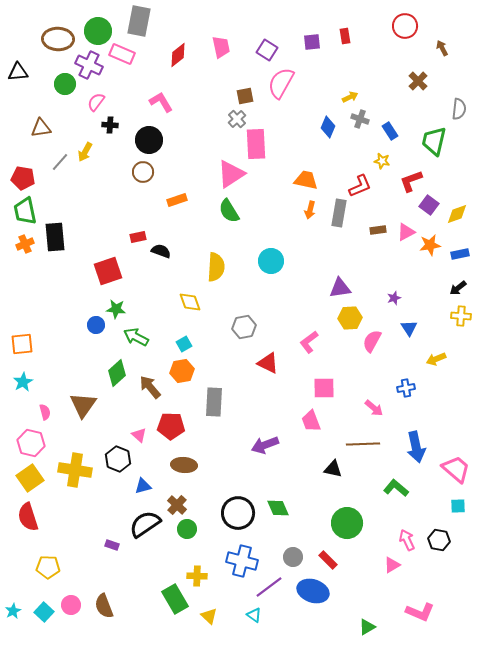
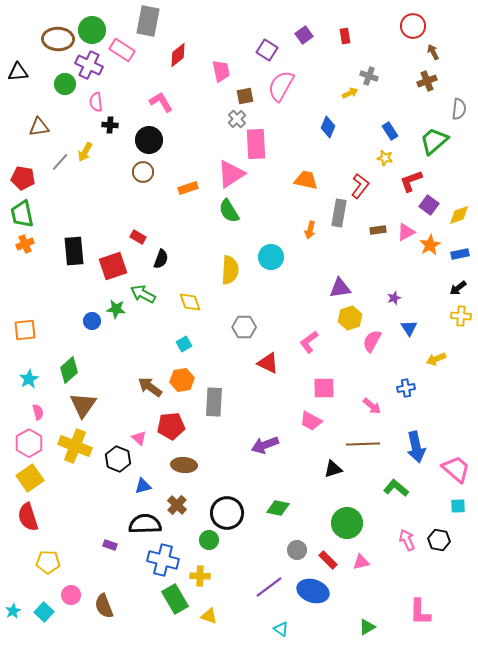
gray rectangle at (139, 21): moved 9 px right
red circle at (405, 26): moved 8 px right
green circle at (98, 31): moved 6 px left, 1 px up
purple square at (312, 42): moved 8 px left, 7 px up; rotated 30 degrees counterclockwise
pink trapezoid at (221, 47): moved 24 px down
brown arrow at (442, 48): moved 9 px left, 4 px down
pink rectangle at (122, 54): moved 4 px up; rotated 10 degrees clockwise
brown cross at (418, 81): moved 9 px right; rotated 24 degrees clockwise
pink semicircle at (281, 83): moved 3 px down
yellow arrow at (350, 97): moved 4 px up
pink semicircle at (96, 102): rotated 42 degrees counterclockwise
gray cross at (360, 119): moved 9 px right, 43 px up
brown triangle at (41, 128): moved 2 px left, 1 px up
green trapezoid at (434, 141): rotated 36 degrees clockwise
yellow star at (382, 161): moved 3 px right, 3 px up
red L-shape at (360, 186): rotated 30 degrees counterclockwise
orange rectangle at (177, 200): moved 11 px right, 12 px up
orange arrow at (310, 210): moved 20 px down
green trapezoid at (25, 211): moved 3 px left, 3 px down
yellow diamond at (457, 214): moved 2 px right, 1 px down
black rectangle at (55, 237): moved 19 px right, 14 px down
red rectangle at (138, 237): rotated 42 degrees clockwise
orange star at (430, 245): rotated 20 degrees counterclockwise
black semicircle at (161, 251): moved 8 px down; rotated 90 degrees clockwise
cyan circle at (271, 261): moved 4 px up
yellow semicircle at (216, 267): moved 14 px right, 3 px down
red square at (108, 271): moved 5 px right, 5 px up
yellow hexagon at (350, 318): rotated 15 degrees counterclockwise
blue circle at (96, 325): moved 4 px left, 4 px up
gray hexagon at (244, 327): rotated 10 degrees clockwise
green arrow at (136, 337): moved 7 px right, 43 px up
orange square at (22, 344): moved 3 px right, 14 px up
orange hexagon at (182, 371): moved 9 px down
green diamond at (117, 373): moved 48 px left, 3 px up
cyan star at (23, 382): moved 6 px right, 3 px up
brown arrow at (150, 387): rotated 15 degrees counterclockwise
pink arrow at (374, 408): moved 2 px left, 2 px up
pink semicircle at (45, 412): moved 7 px left
pink trapezoid at (311, 421): rotated 40 degrees counterclockwise
red pentagon at (171, 426): rotated 8 degrees counterclockwise
pink triangle at (139, 435): moved 3 px down
pink hexagon at (31, 443): moved 2 px left; rotated 16 degrees clockwise
black triangle at (333, 469): rotated 30 degrees counterclockwise
yellow cross at (75, 470): moved 24 px up; rotated 12 degrees clockwise
green diamond at (278, 508): rotated 55 degrees counterclockwise
black circle at (238, 513): moved 11 px left
black semicircle at (145, 524): rotated 32 degrees clockwise
green circle at (187, 529): moved 22 px right, 11 px down
purple rectangle at (112, 545): moved 2 px left
gray circle at (293, 557): moved 4 px right, 7 px up
blue cross at (242, 561): moved 79 px left, 1 px up
pink triangle at (392, 565): moved 31 px left, 3 px up; rotated 18 degrees clockwise
yellow pentagon at (48, 567): moved 5 px up
yellow cross at (197, 576): moved 3 px right
pink circle at (71, 605): moved 10 px up
pink L-shape at (420, 612): rotated 68 degrees clockwise
cyan triangle at (254, 615): moved 27 px right, 14 px down
yellow triangle at (209, 616): rotated 24 degrees counterclockwise
